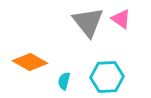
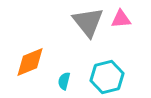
pink triangle: rotated 40 degrees counterclockwise
orange diamond: rotated 52 degrees counterclockwise
cyan hexagon: rotated 12 degrees counterclockwise
